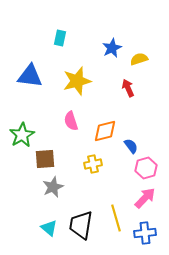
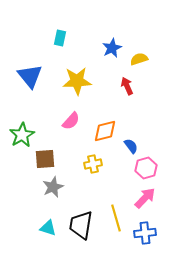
blue triangle: rotated 44 degrees clockwise
yellow star: rotated 12 degrees clockwise
red arrow: moved 1 px left, 2 px up
pink semicircle: rotated 120 degrees counterclockwise
cyan triangle: moved 1 px left; rotated 24 degrees counterclockwise
